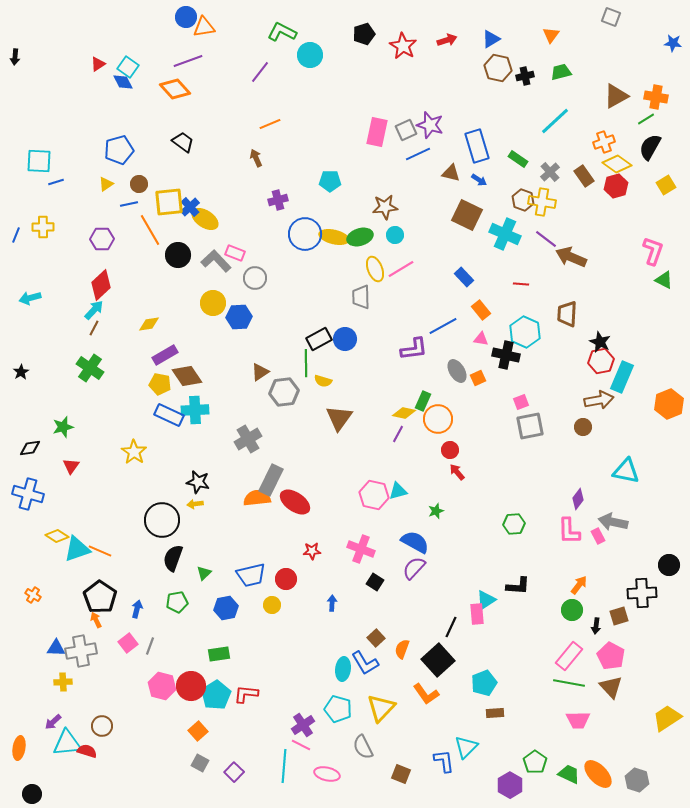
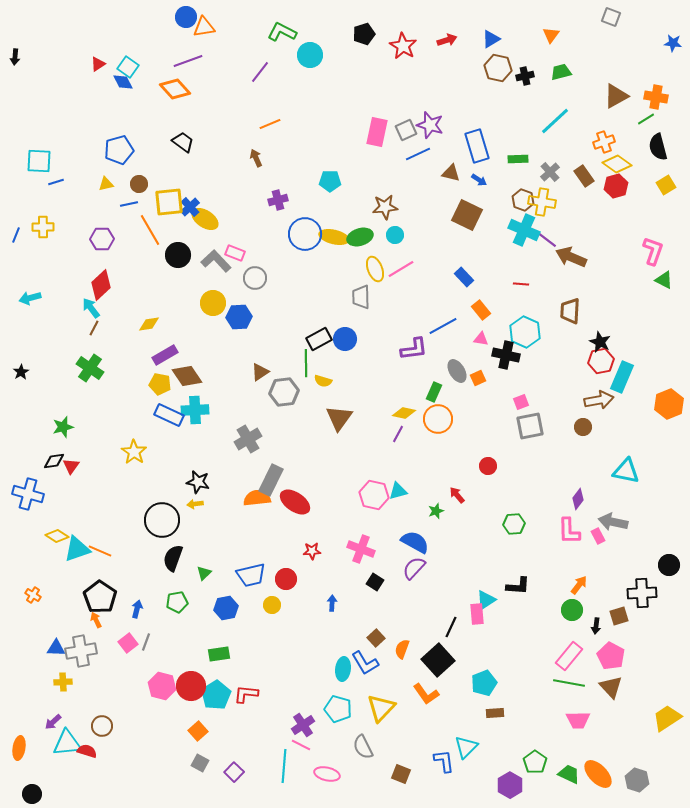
black semicircle at (650, 147): moved 8 px right; rotated 44 degrees counterclockwise
green rectangle at (518, 159): rotated 36 degrees counterclockwise
yellow triangle at (106, 184): rotated 21 degrees clockwise
cyan cross at (505, 234): moved 19 px right, 4 px up
cyan arrow at (94, 310): moved 3 px left, 2 px up; rotated 80 degrees counterclockwise
brown trapezoid at (567, 314): moved 3 px right, 3 px up
green rectangle at (423, 401): moved 11 px right, 9 px up
black diamond at (30, 448): moved 24 px right, 13 px down
red circle at (450, 450): moved 38 px right, 16 px down
red arrow at (457, 472): moved 23 px down
gray line at (150, 646): moved 4 px left, 4 px up
